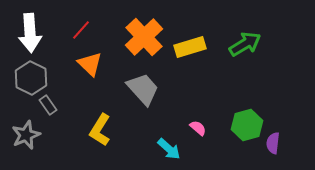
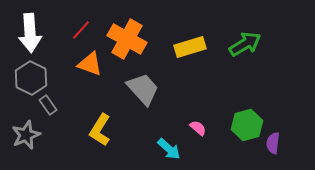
orange cross: moved 17 px left, 2 px down; rotated 18 degrees counterclockwise
orange triangle: rotated 24 degrees counterclockwise
